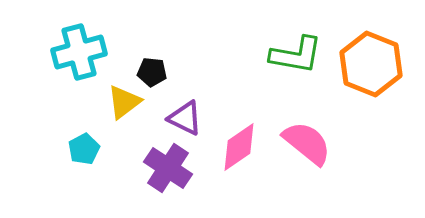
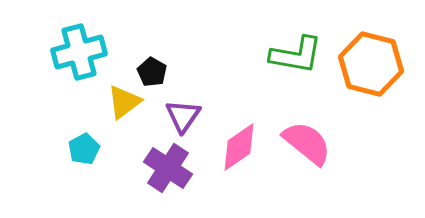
orange hexagon: rotated 8 degrees counterclockwise
black pentagon: rotated 24 degrees clockwise
purple triangle: moved 2 px left, 2 px up; rotated 39 degrees clockwise
